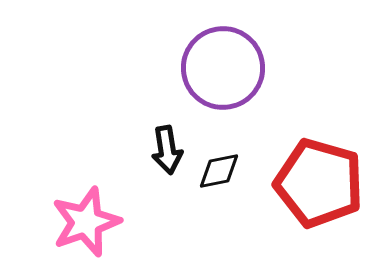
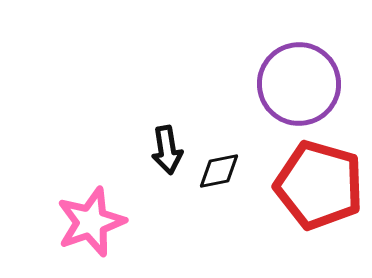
purple circle: moved 76 px right, 16 px down
red pentagon: moved 2 px down
pink star: moved 5 px right
